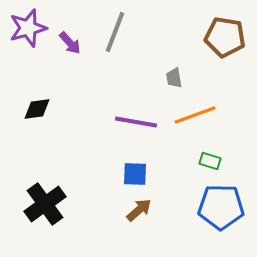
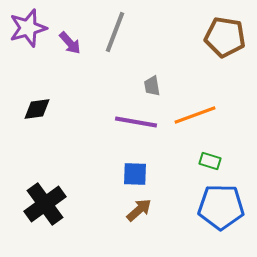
gray trapezoid: moved 22 px left, 8 px down
